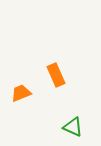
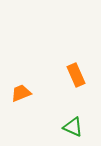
orange rectangle: moved 20 px right
